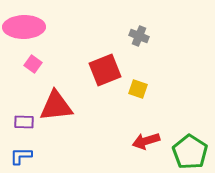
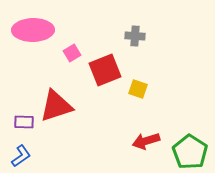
pink ellipse: moved 9 px right, 3 px down
gray cross: moved 4 px left; rotated 18 degrees counterclockwise
pink square: moved 39 px right, 11 px up; rotated 24 degrees clockwise
red triangle: rotated 12 degrees counterclockwise
blue L-shape: rotated 145 degrees clockwise
